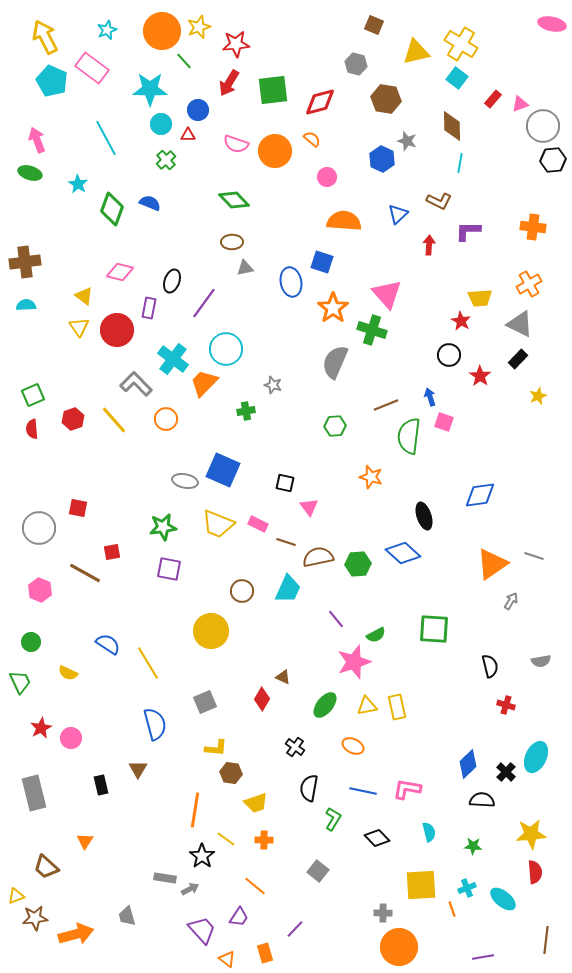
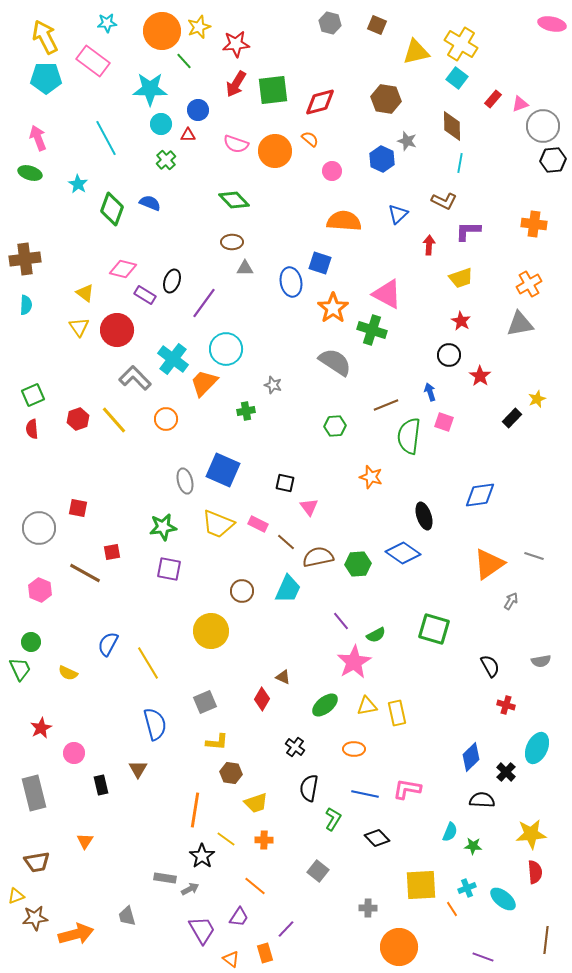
brown square at (374, 25): moved 3 px right
cyan star at (107, 30): moved 7 px up; rotated 18 degrees clockwise
gray hexagon at (356, 64): moved 26 px left, 41 px up
pink rectangle at (92, 68): moved 1 px right, 7 px up
cyan pentagon at (52, 81): moved 6 px left, 3 px up; rotated 24 degrees counterclockwise
red arrow at (229, 83): moved 7 px right, 1 px down
orange semicircle at (312, 139): moved 2 px left
pink arrow at (37, 140): moved 1 px right, 2 px up
pink circle at (327, 177): moved 5 px right, 6 px up
brown L-shape at (439, 201): moved 5 px right
orange cross at (533, 227): moved 1 px right, 3 px up
brown cross at (25, 262): moved 3 px up
blue square at (322, 262): moved 2 px left, 1 px down
gray triangle at (245, 268): rotated 12 degrees clockwise
pink diamond at (120, 272): moved 3 px right, 3 px up
pink triangle at (387, 294): rotated 20 degrees counterclockwise
yellow triangle at (84, 296): moved 1 px right, 3 px up
yellow trapezoid at (480, 298): moved 19 px left, 20 px up; rotated 15 degrees counterclockwise
cyan semicircle at (26, 305): rotated 96 degrees clockwise
purple rectangle at (149, 308): moved 4 px left, 13 px up; rotated 70 degrees counterclockwise
gray triangle at (520, 324): rotated 36 degrees counterclockwise
black rectangle at (518, 359): moved 6 px left, 59 px down
gray semicircle at (335, 362): rotated 100 degrees clockwise
gray L-shape at (136, 384): moved 1 px left, 6 px up
yellow star at (538, 396): moved 1 px left, 3 px down
blue arrow at (430, 397): moved 5 px up
red hexagon at (73, 419): moved 5 px right
gray ellipse at (185, 481): rotated 65 degrees clockwise
brown line at (286, 542): rotated 24 degrees clockwise
blue diamond at (403, 553): rotated 8 degrees counterclockwise
orange triangle at (492, 564): moved 3 px left
purple line at (336, 619): moved 5 px right, 2 px down
green square at (434, 629): rotated 12 degrees clockwise
blue semicircle at (108, 644): rotated 95 degrees counterclockwise
pink star at (354, 662): rotated 12 degrees counterclockwise
black semicircle at (490, 666): rotated 15 degrees counterclockwise
green trapezoid at (20, 682): moved 13 px up
green ellipse at (325, 705): rotated 12 degrees clockwise
yellow rectangle at (397, 707): moved 6 px down
pink circle at (71, 738): moved 3 px right, 15 px down
orange ellipse at (353, 746): moved 1 px right, 3 px down; rotated 25 degrees counterclockwise
yellow L-shape at (216, 748): moved 1 px right, 6 px up
cyan ellipse at (536, 757): moved 1 px right, 9 px up
blue diamond at (468, 764): moved 3 px right, 7 px up
blue line at (363, 791): moved 2 px right, 3 px down
cyan semicircle at (429, 832): moved 21 px right; rotated 36 degrees clockwise
brown trapezoid at (46, 867): moved 9 px left, 5 px up; rotated 52 degrees counterclockwise
orange line at (452, 909): rotated 14 degrees counterclockwise
gray cross at (383, 913): moved 15 px left, 5 px up
purple line at (295, 929): moved 9 px left
purple trapezoid at (202, 930): rotated 12 degrees clockwise
purple line at (483, 957): rotated 30 degrees clockwise
orange triangle at (227, 959): moved 4 px right
